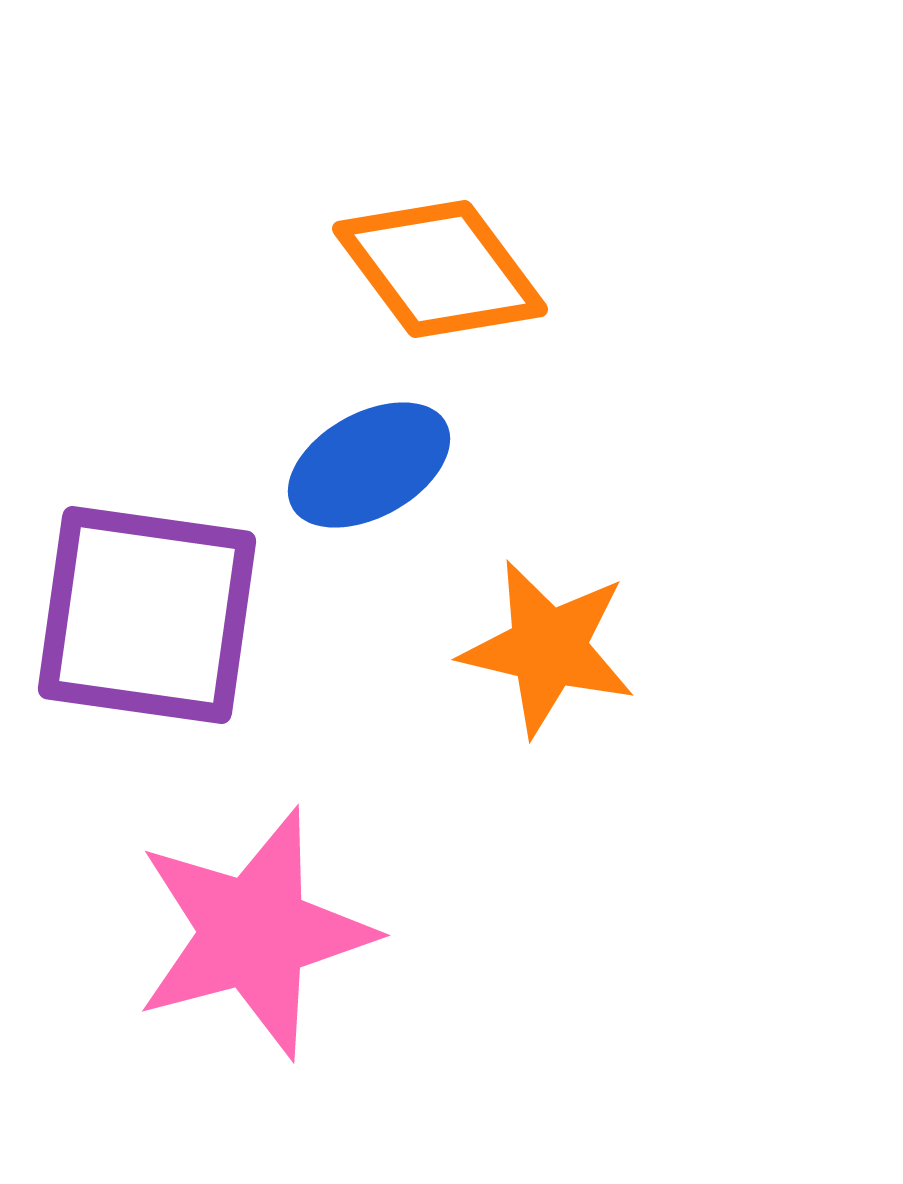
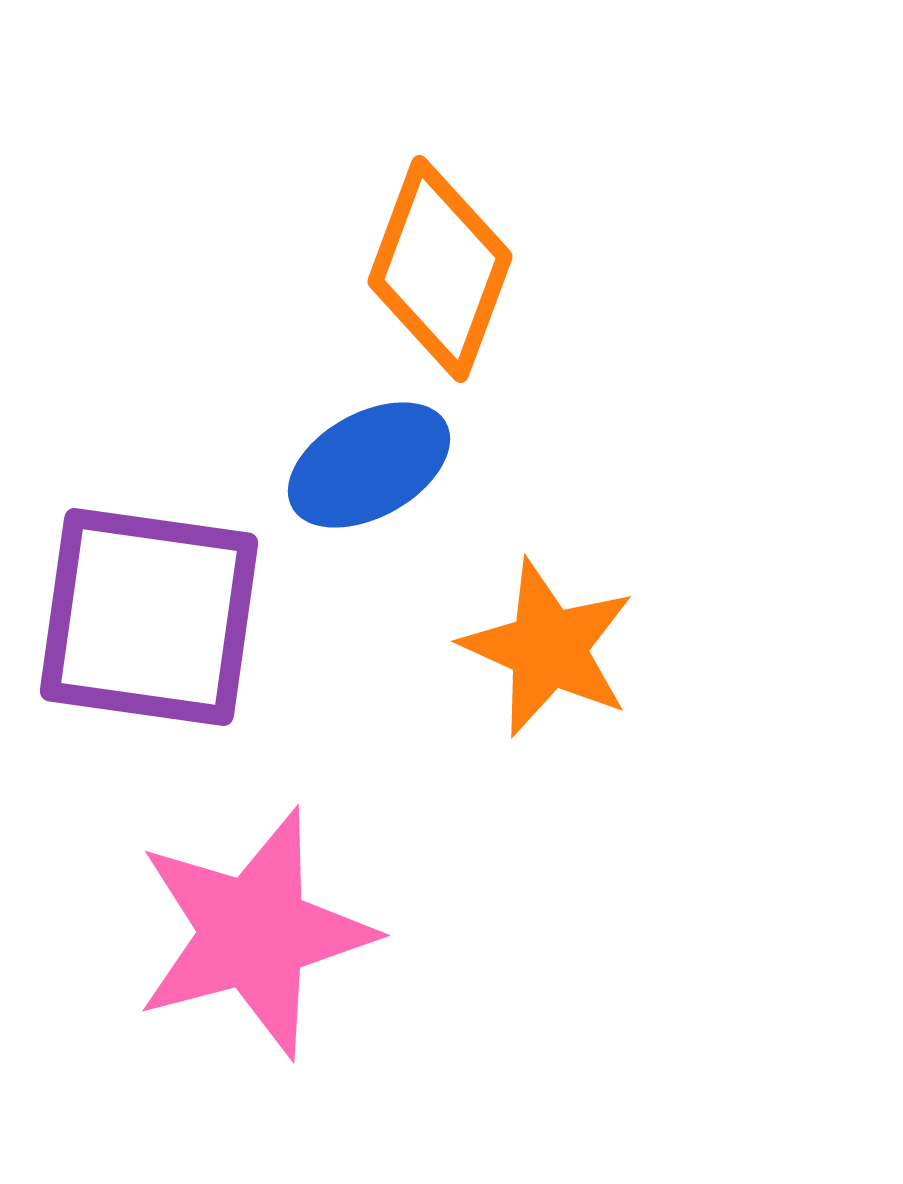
orange diamond: rotated 57 degrees clockwise
purple square: moved 2 px right, 2 px down
orange star: rotated 11 degrees clockwise
